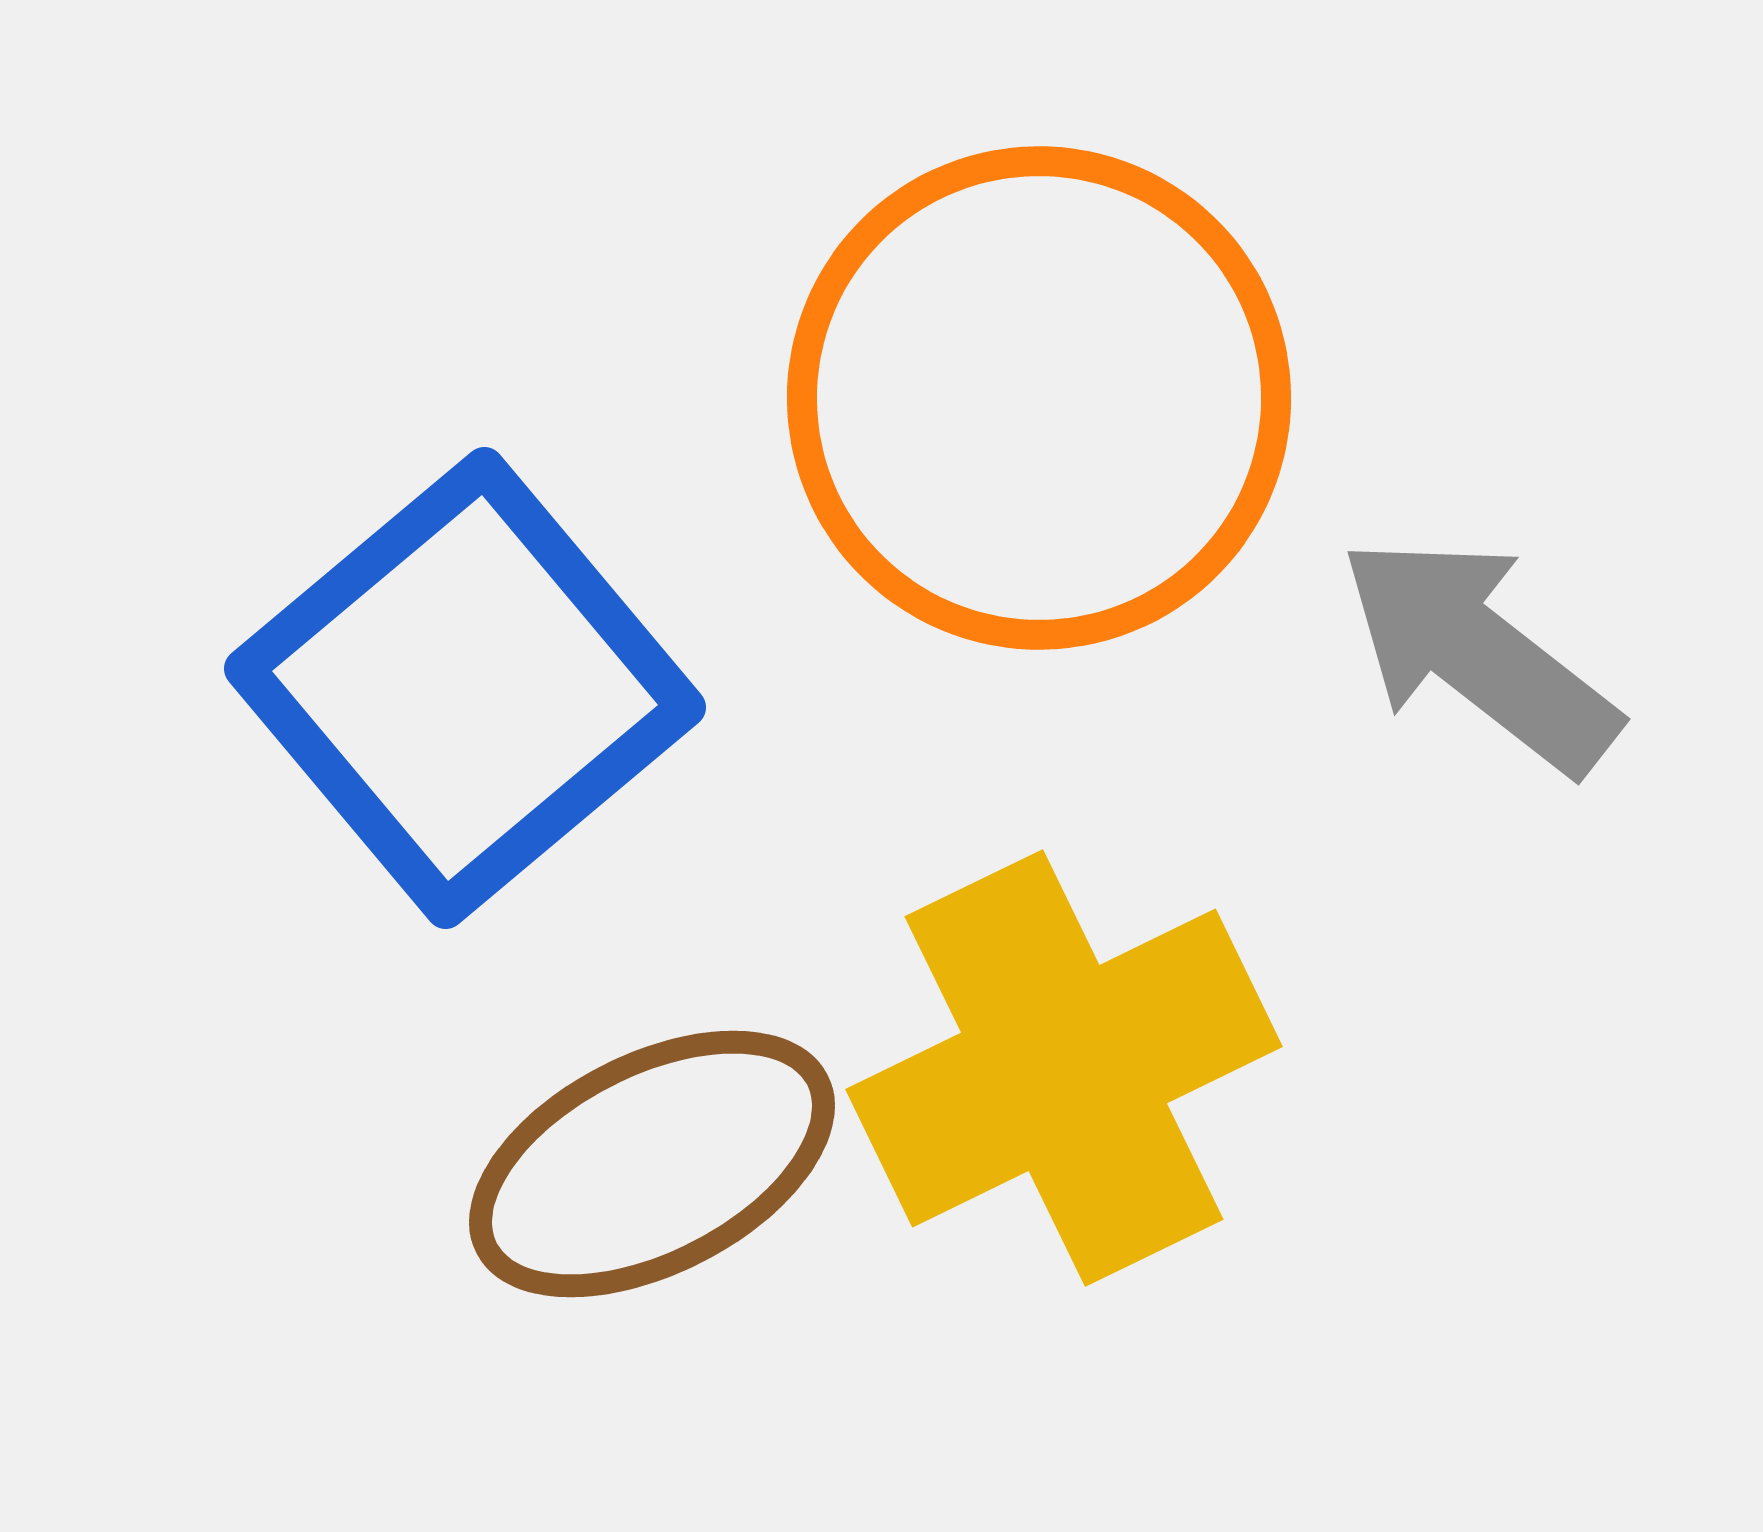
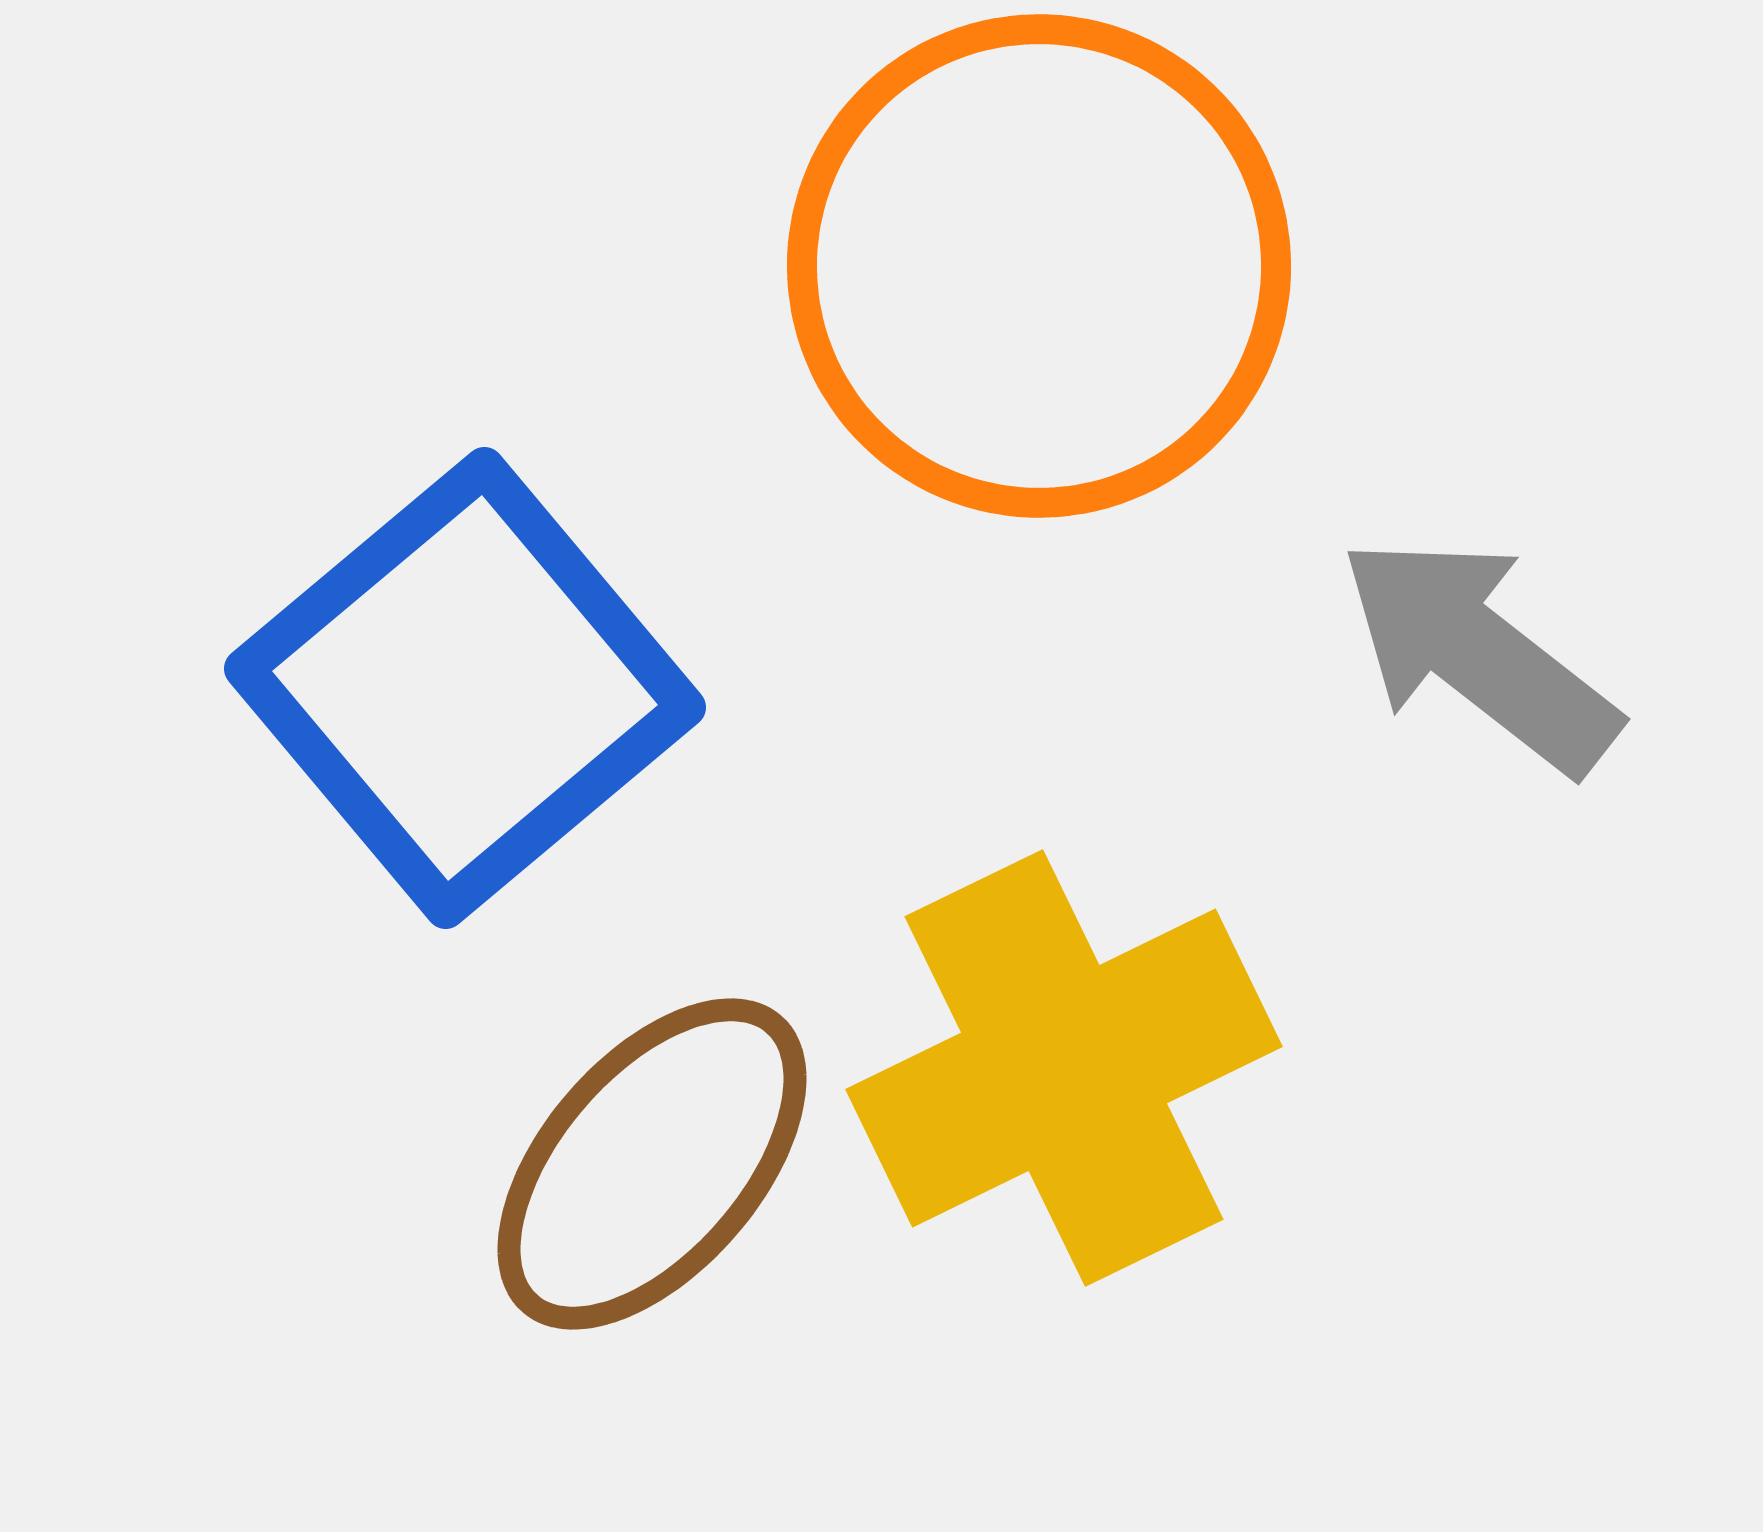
orange circle: moved 132 px up
brown ellipse: rotated 22 degrees counterclockwise
